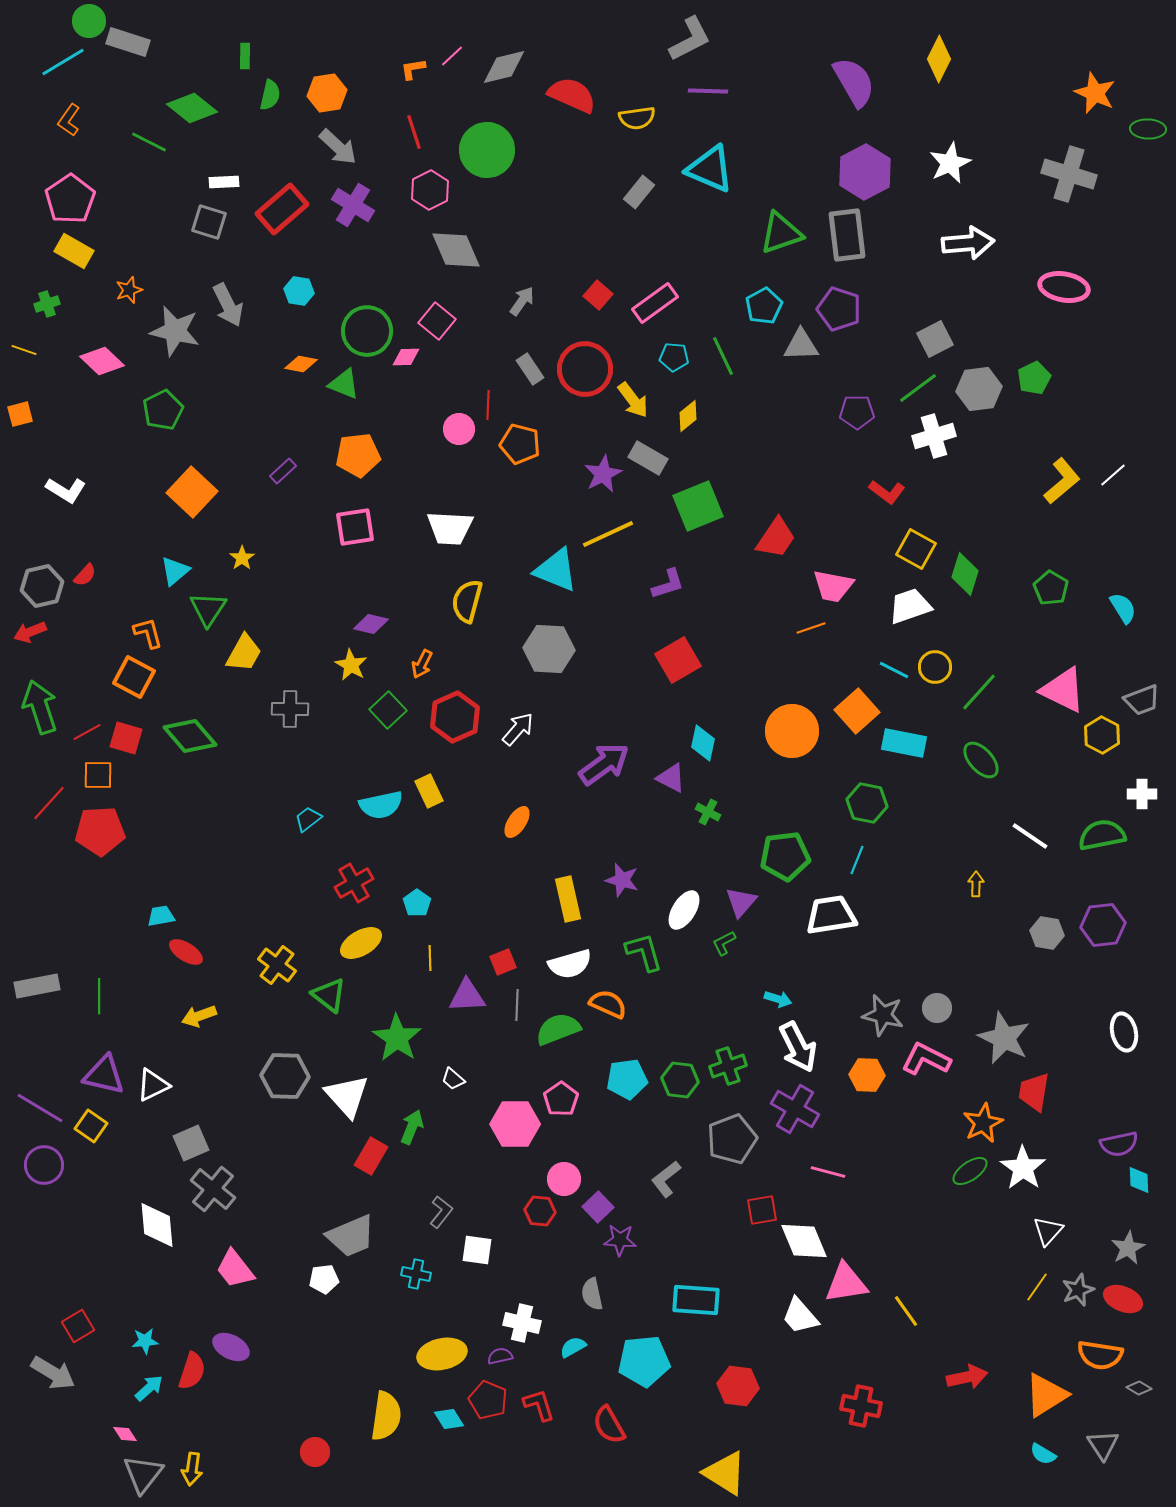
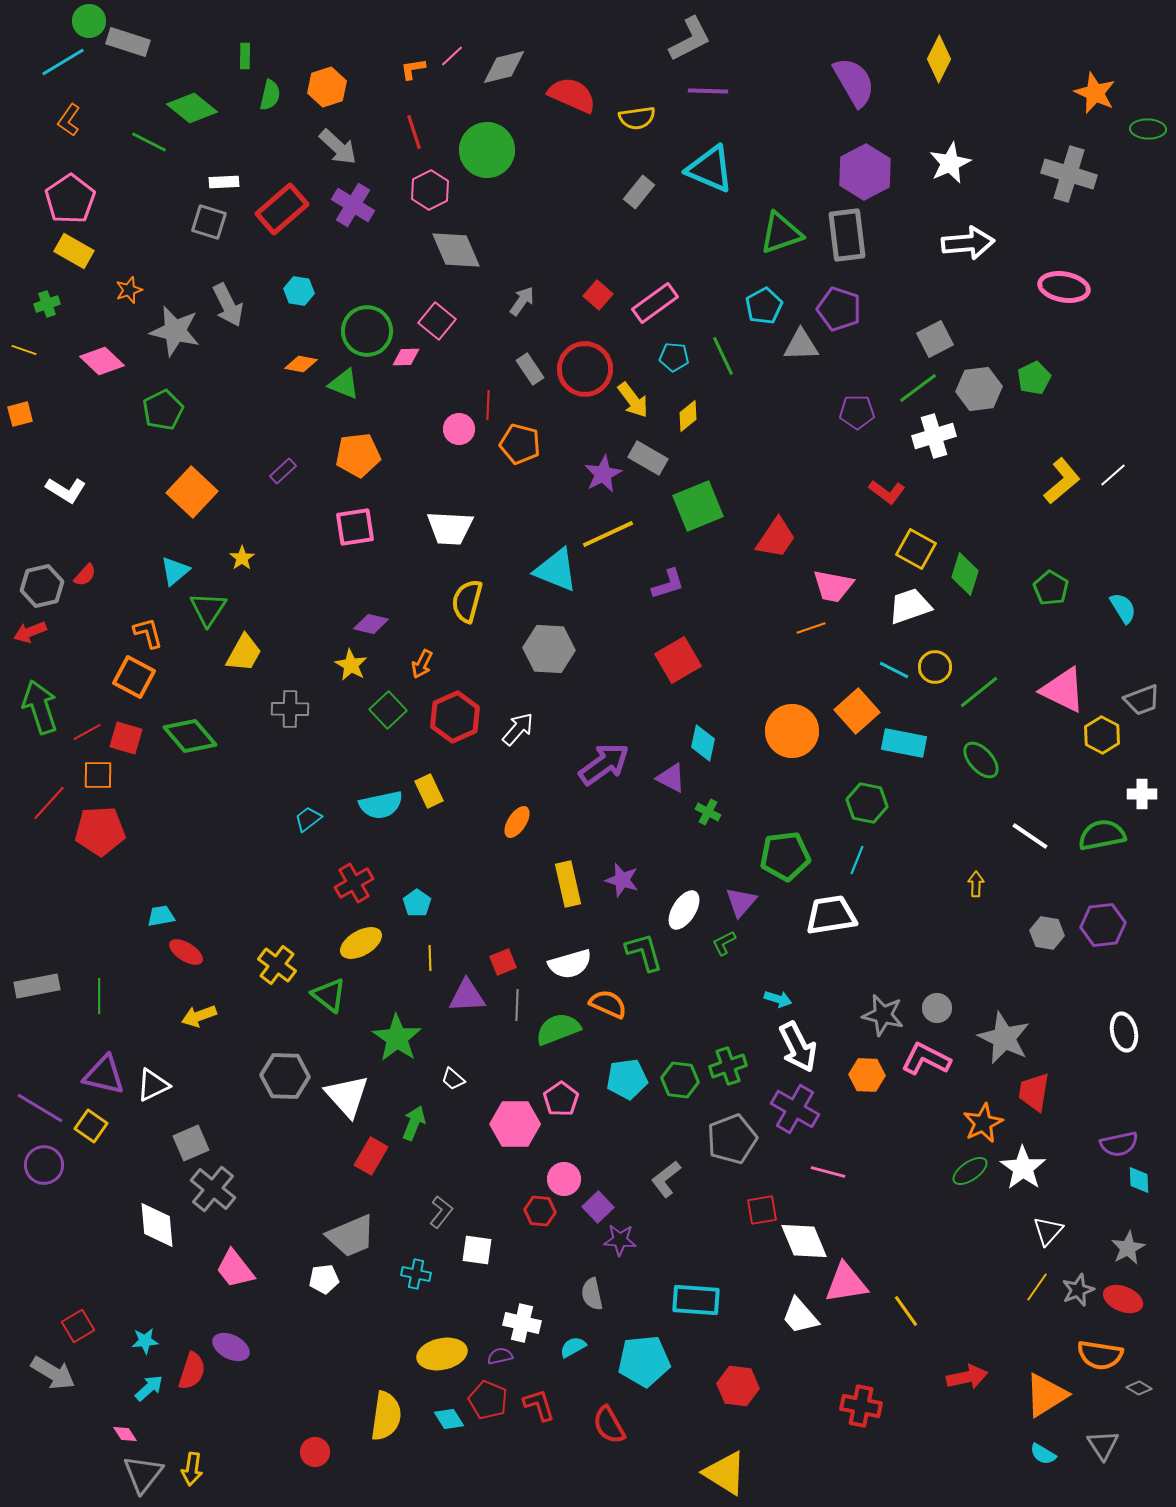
orange hexagon at (327, 93): moved 6 px up; rotated 9 degrees counterclockwise
green line at (979, 692): rotated 9 degrees clockwise
yellow rectangle at (568, 899): moved 15 px up
green arrow at (412, 1127): moved 2 px right, 4 px up
